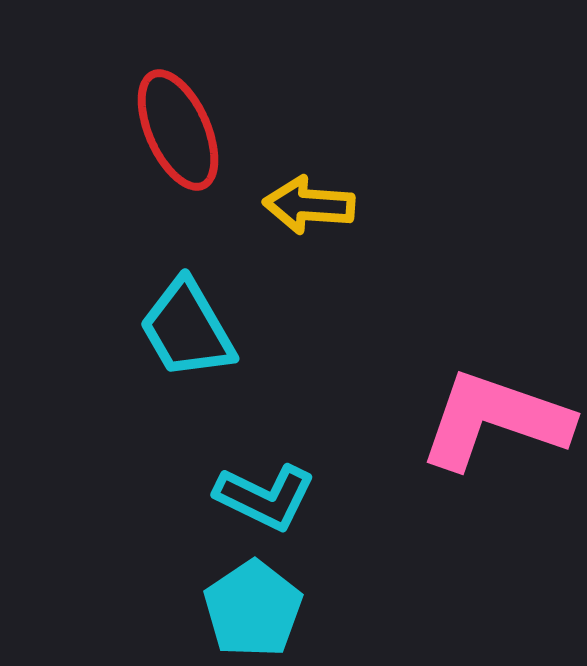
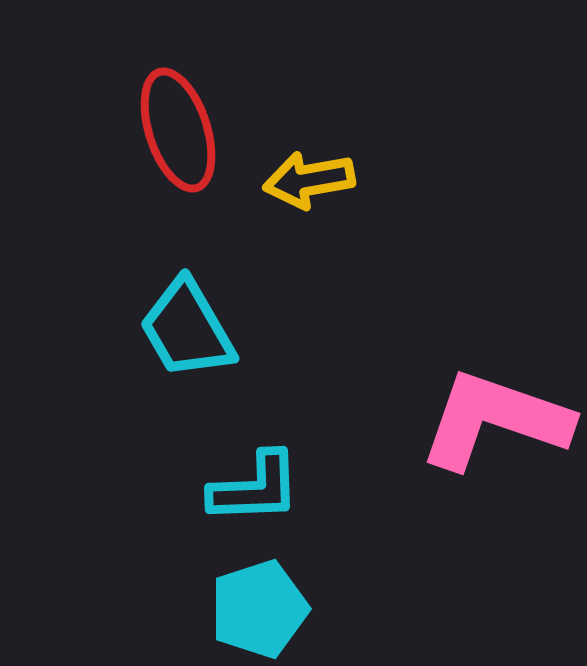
red ellipse: rotated 6 degrees clockwise
yellow arrow: moved 25 px up; rotated 14 degrees counterclockwise
cyan L-shape: moved 10 px left, 9 px up; rotated 28 degrees counterclockwise
cyan pentagon: moved 6 px right; rotated 16 degrees clockwise
